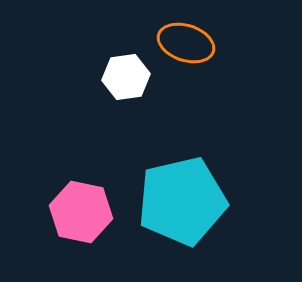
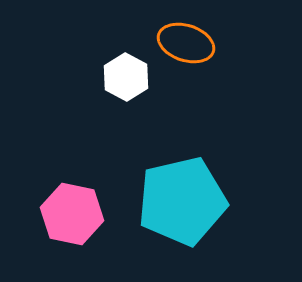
white hexagon: rotated 24 degrees counterclockwise
pink hexagon: moved 9 px left, 2 px down
